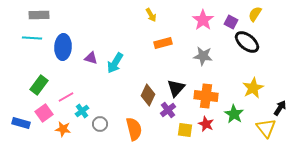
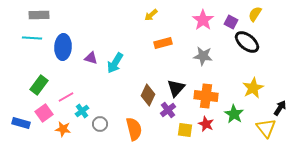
yellow arrow: rotated 80 degrees clockwise
